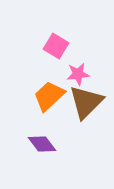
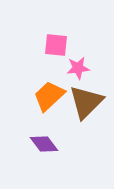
pink square: moved 1 px up; rotated 25 degrees counterclockwise
pink star: moved 6 px up
purple diamond: moved 2 px right
